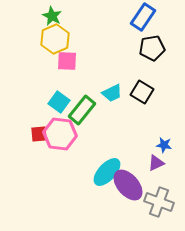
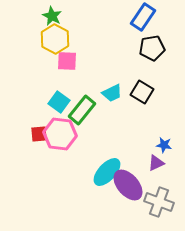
yellow hexagon: rotated 8 degrees counterclockwise
